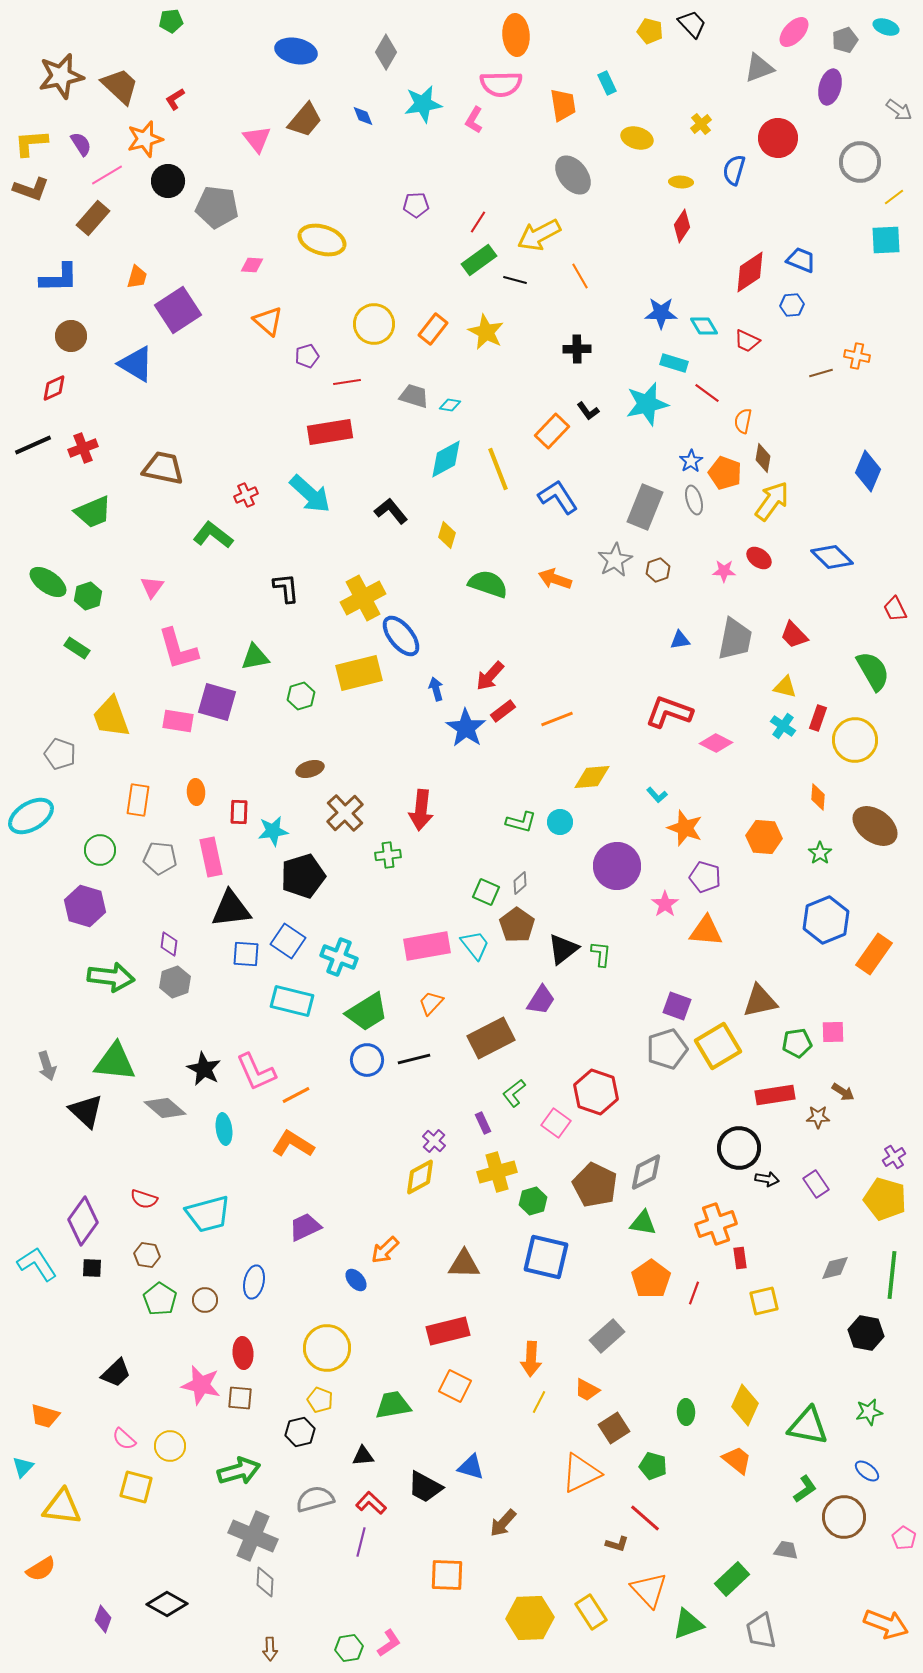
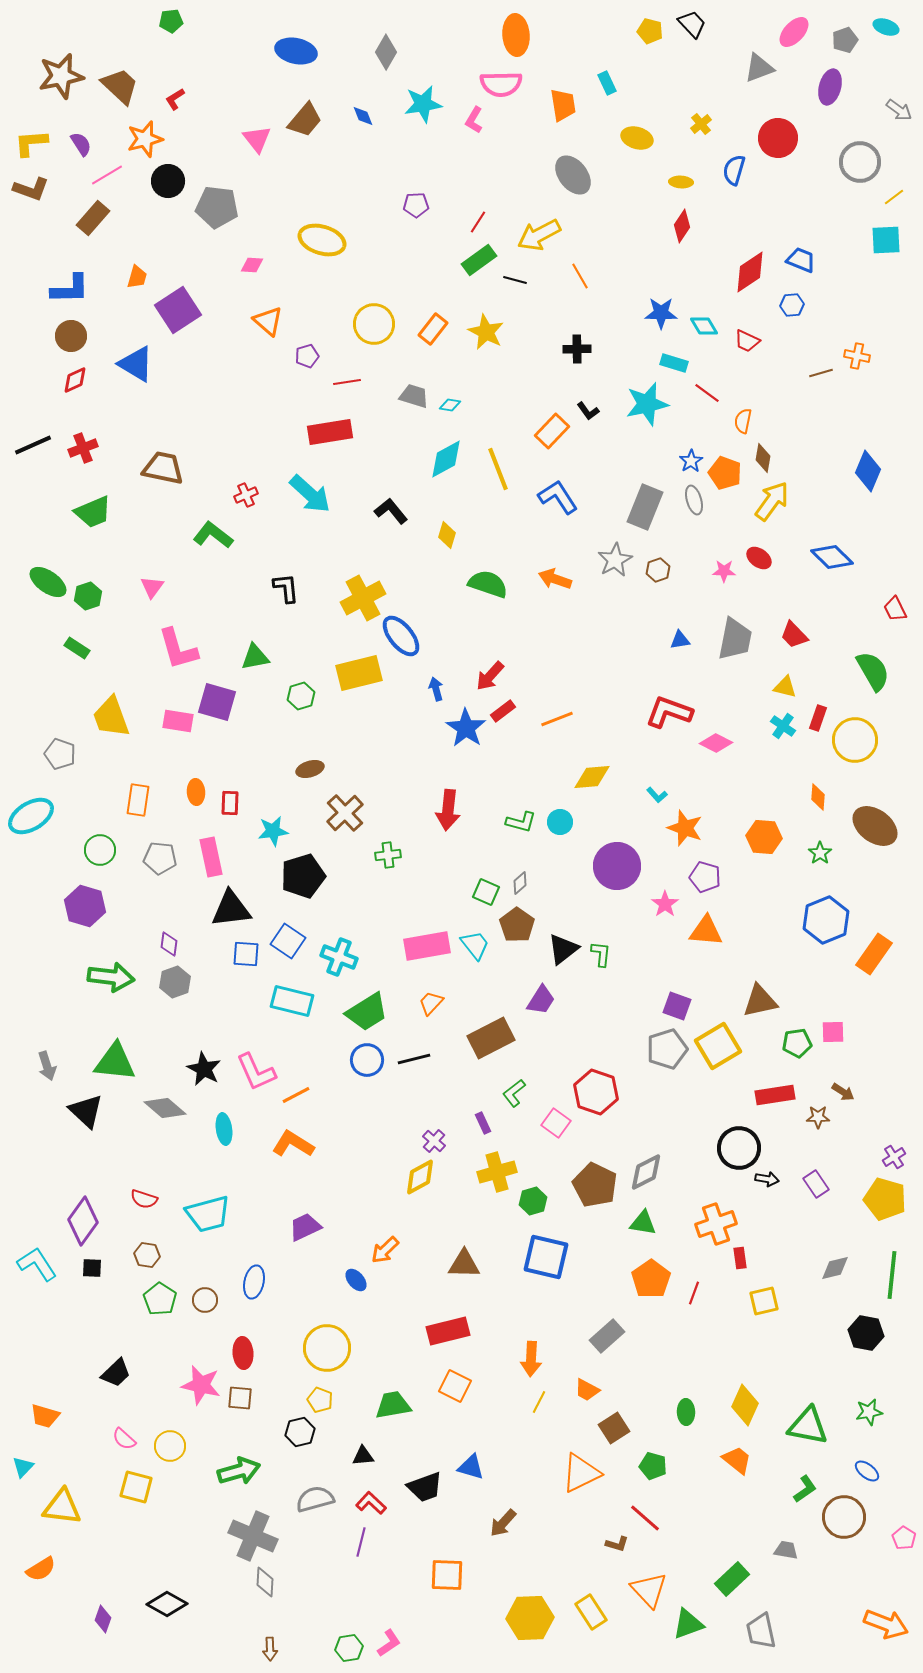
blue L-shape at (59, 278): moved 11 px right, 11 px down
red diamond at (54, 388): moved 21 px right, 8 px up
red arrow at (421, 810): moved 27 px right
red rectangle at (239, 812): moved 9 px left, 9 px up
black trapezoid at (425, 1487): rotated 48 degrees counterclockwise
